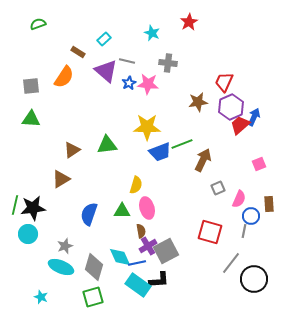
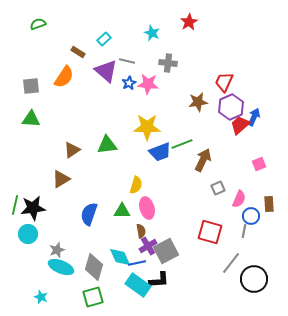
gray star at (65, 246): moved 8 px left, 4 px down
